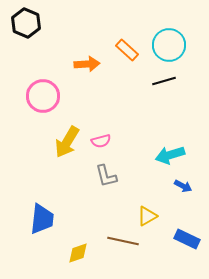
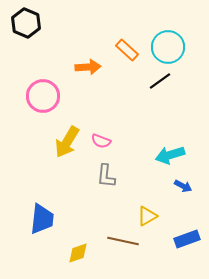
cyan circle: moved 1 px left, 2 px down
orange arrow: moved 1 px right, 3 px down
black line: moved 4 px left; rotated 20 degrees counterclockwise
pink semicircle: rotated 36 degrees clockwise
gray L-shape: rotated 20 degrees clockwise
blue rectangle: rotated 45 degrees counterclockwise
